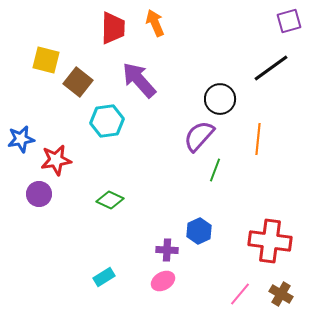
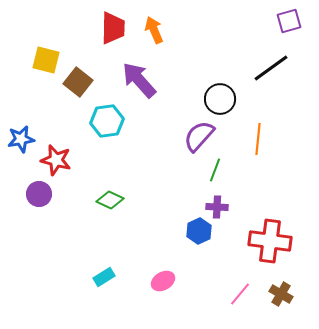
orange arrow: moved 1 px left, 7 px down
red star: rotated 24 degrees clockwise
purple cross: moved 50 px right, 43 px up
